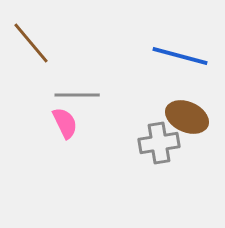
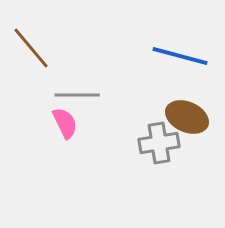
brown line: moved 5 px down
